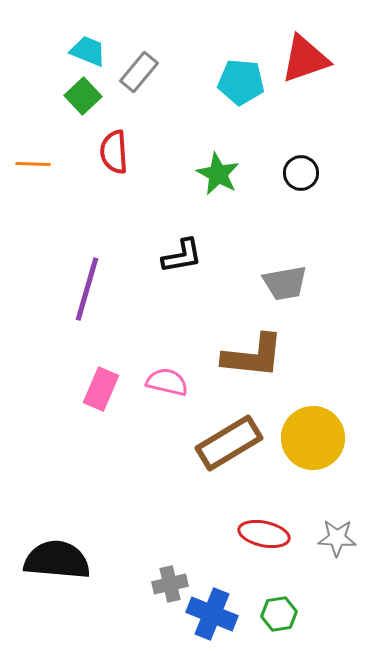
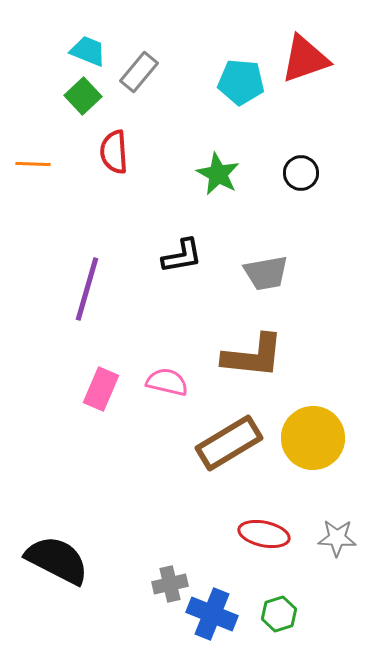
gray trapezoid: moved 19 px left, 10 px up
black semicircle: rotated 22 degrees clockwise
green hexagon: rotated 8 degrees counterclockwise
